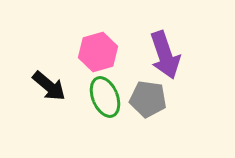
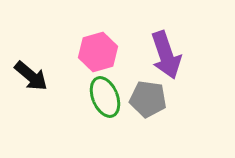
purple arrow: moved 1 px right
black arrow: moved 18 px left, 10 px up
